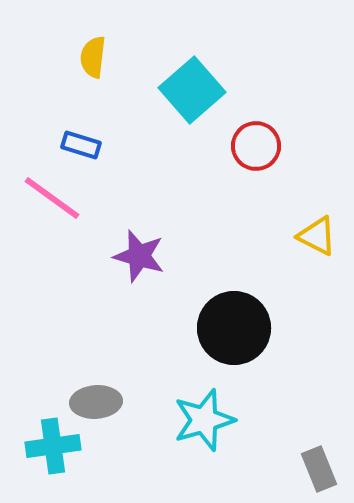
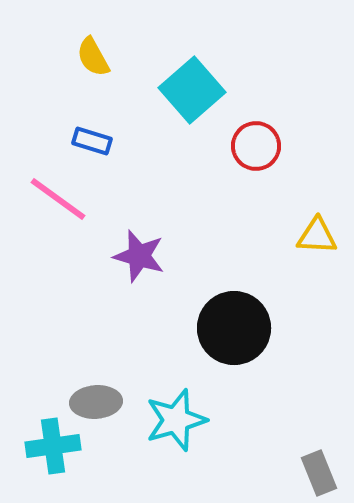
yellow semicircle: rotated 36 degrees counterclockwise
blue rectangle: moved 11 px right, 4 px up
pink line: moved 6 px right, 1 px down
yellow triangle: rotated 24 degrees counterclockwise
cyan star: moved 28 px left
gray rectangle: moved 4 px down
